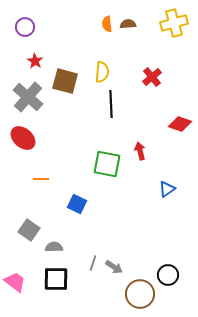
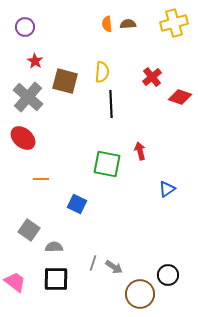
red diamond: moved 27 px up
